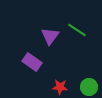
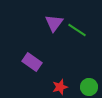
purple triangle: moved 4 px right, 13 px up
red star: rotated 21 degrees counterclockwise
